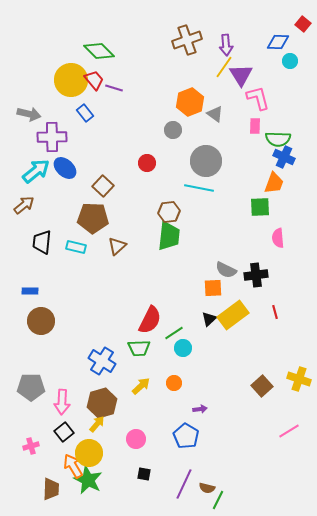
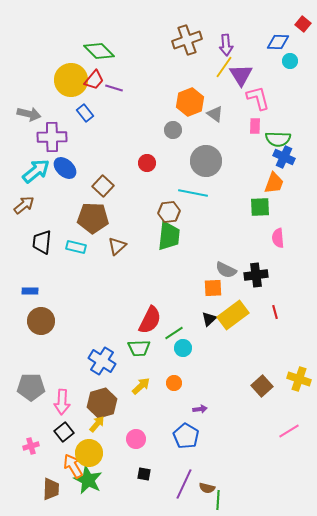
red trapezoid at (94, 80): rotated 80 degrees clockwise
cyan line at (199, 188): moved 6 px left, 5 px down
green line at (218, 500): rotated 24 degrees counterclockwise
